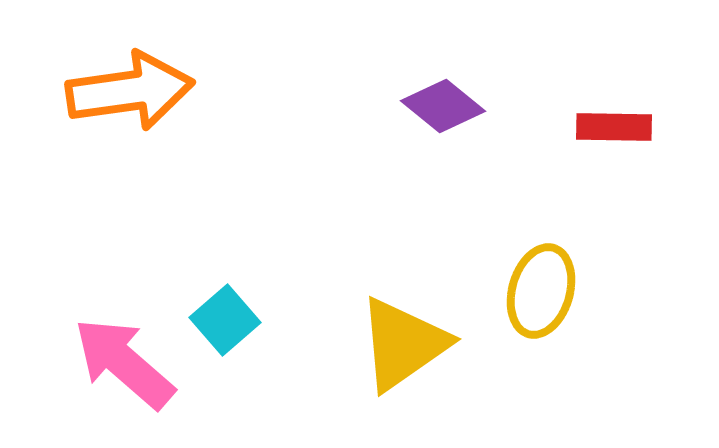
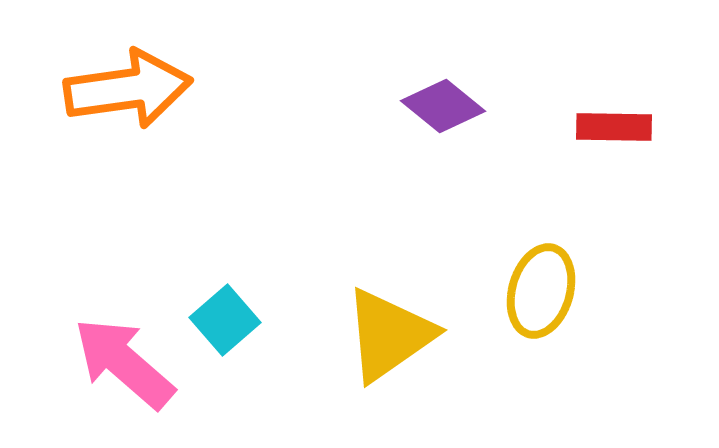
orange arrow: moved 2 px left, 2 px up
yellow triangle: moved 14 px left, 9 px up
